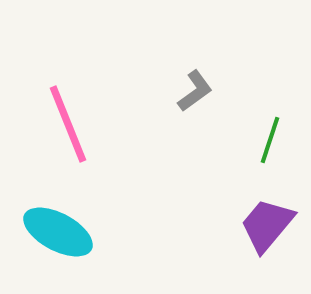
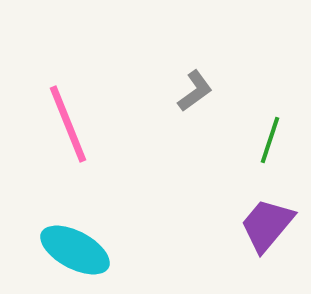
cyan ellipse: moved 17 px right, 18 px down
